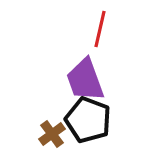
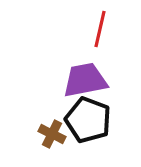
purple trapezoid: rotated 99 degrees clockwise
brown cross: rotated 28 degrees counterclockwise
